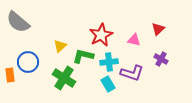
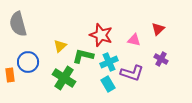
gray semicircle: moved 2 px down; rotated 35 degrees clockwise
red star: rotated 25 degrees counterclockwise
cyan cross: rotated 18 degrees counterclockwise
